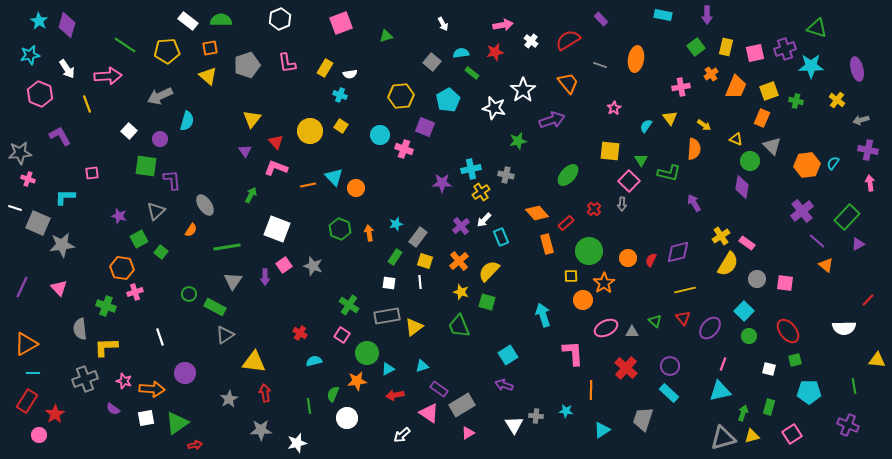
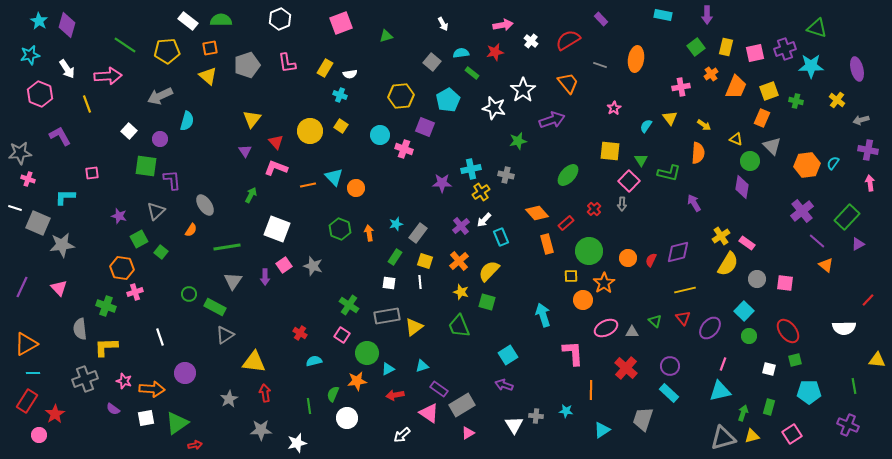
orange semicircle at (694, 149): moved 4 px right, 4 px down
gray rectangle at (418, 237): moved 4 px up
